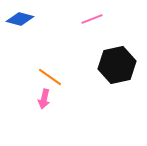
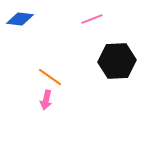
blue diamond: rotated 8 degrees counterclockwise
black hexagon: moved 4 px up; rotated 9 degrees clockwise
pink arrow: moved 2 px right, 1 px down
